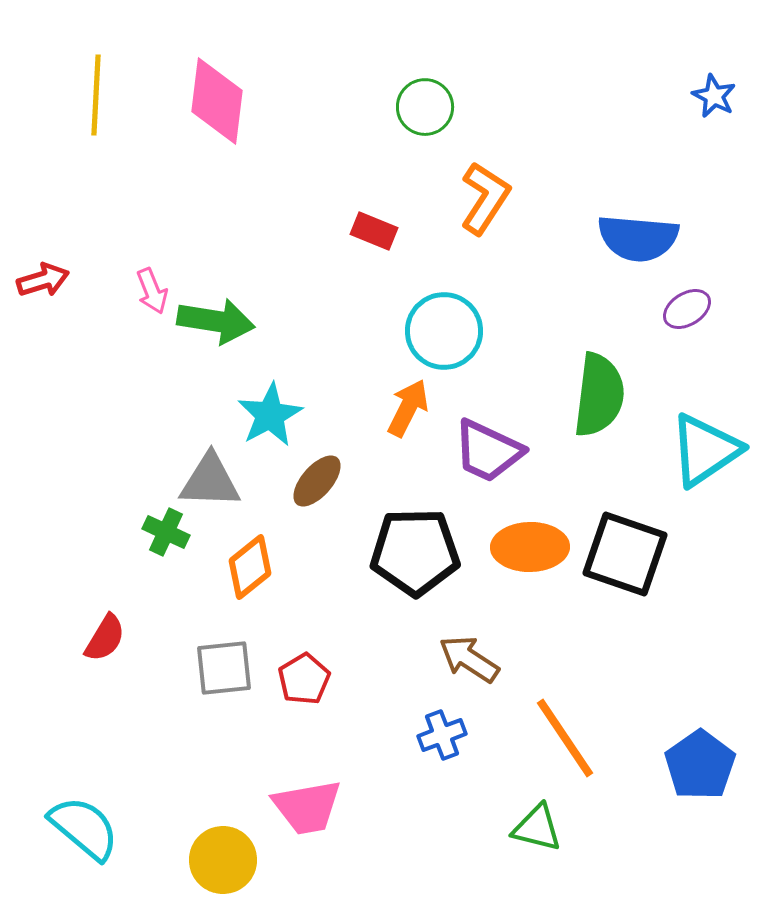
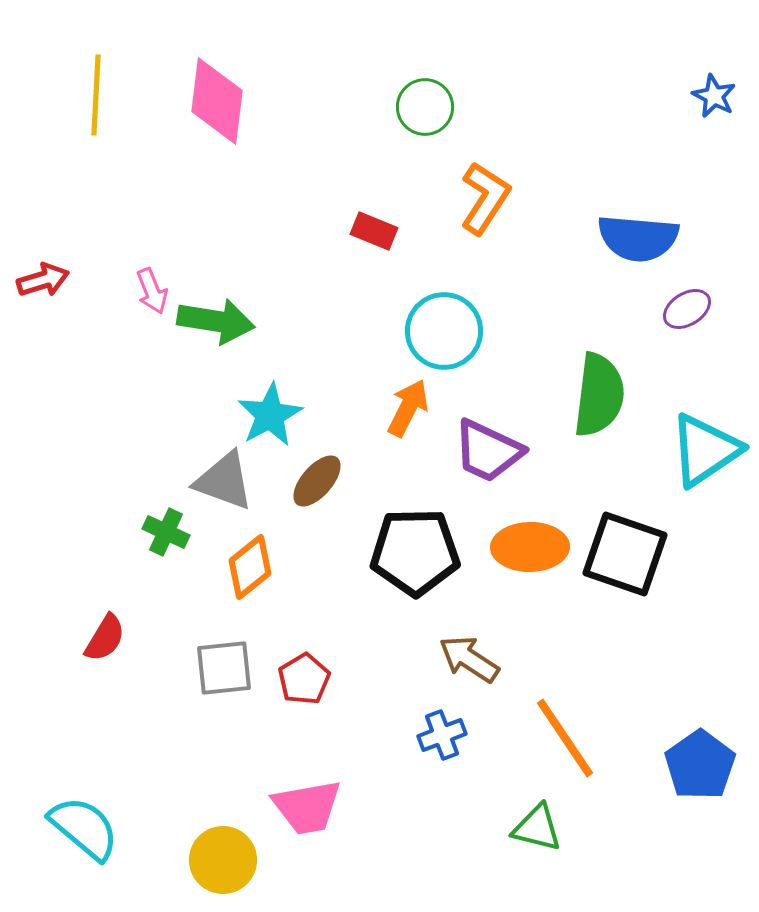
gray triangle: moved 14 px right; rotated 18 degrees clockwise
